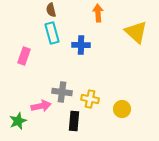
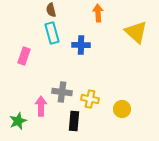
pink arrow: rotated 78 degrees counterclockwise
